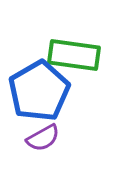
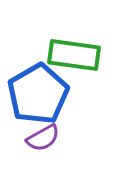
blue pentagon: moved 1 px left, 3 px down
